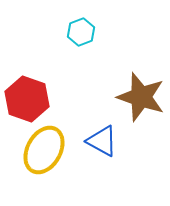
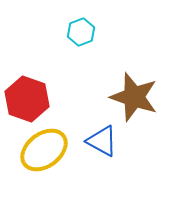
brown star: moved 7 px left
yellow ellipse: rotated 24 degrees clockwise
